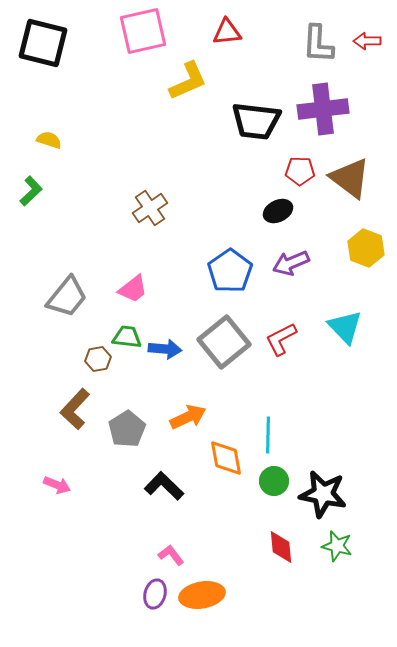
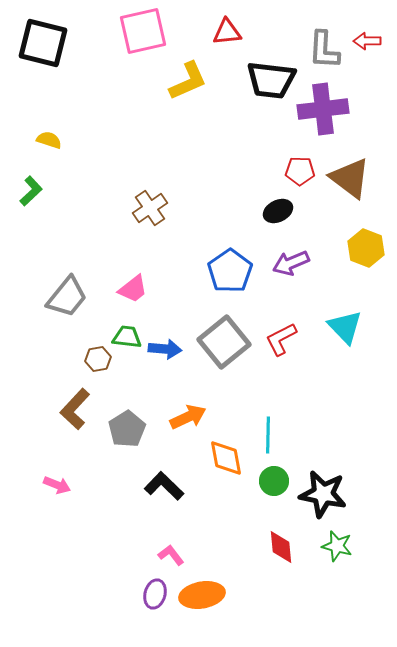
gray L-shape: moved 6 px right, 6 px down
black trapezoid: moved 15 px right, 41 px up
